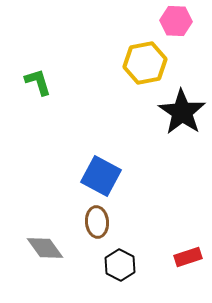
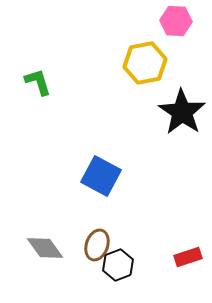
brown ellipse: moved 23 px down; rotated 24 degrees clockwise
black hexagon: moved 2 px left; rotated 12 degrees clockwise
